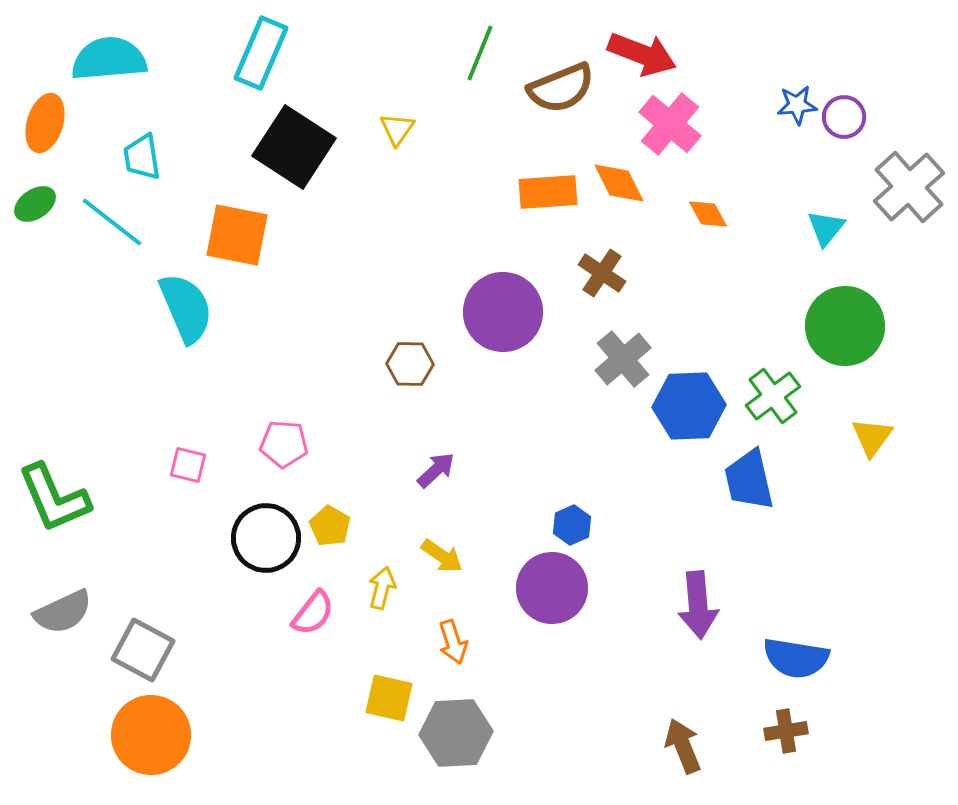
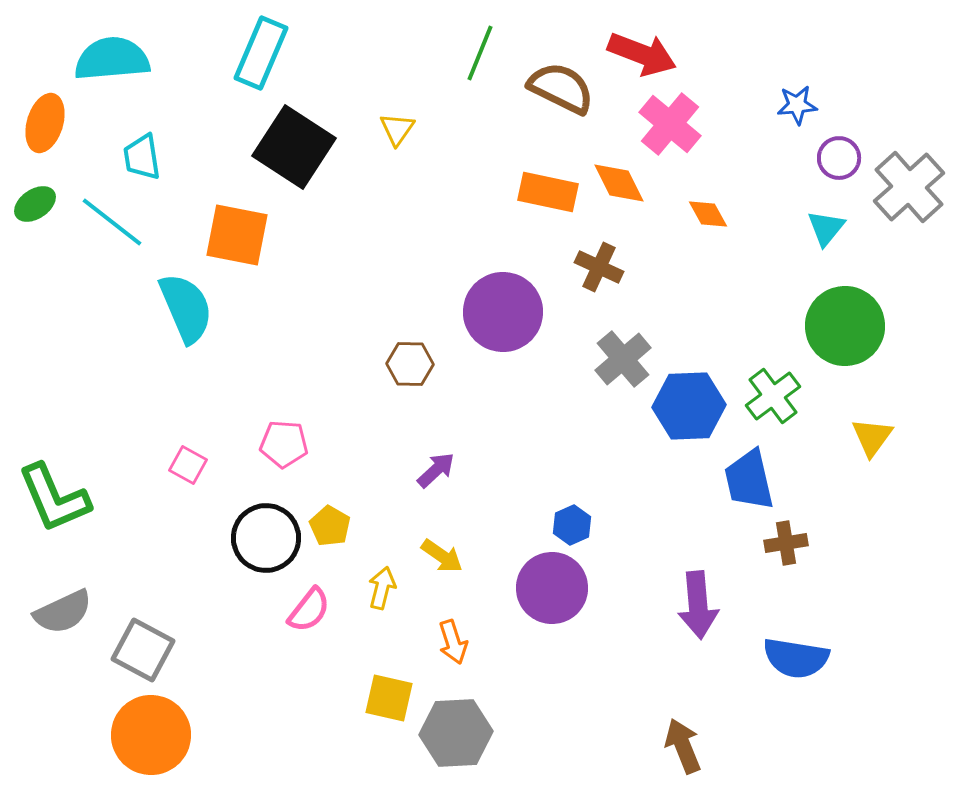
cyan semicircle at (109, 59): moved 3 px right
brown semicircle at (561, 88): rotated 132 degrees counterclockwise
purple circle at (844, 117): moved 5 px left, 41 px down
orange rectangle at (548, 192): rotated 16 degrees clockwise
brown cross at (602, 273): moved 3 px left, 6 px up; rotated 9 degrees counterclockwise
pink square at (188, 465): rotated 15 degrees clockwise
pink semicircle at (313, 613): moved 4 px left, 3 px up
brown cross at (786, 731): moved 188 px up
